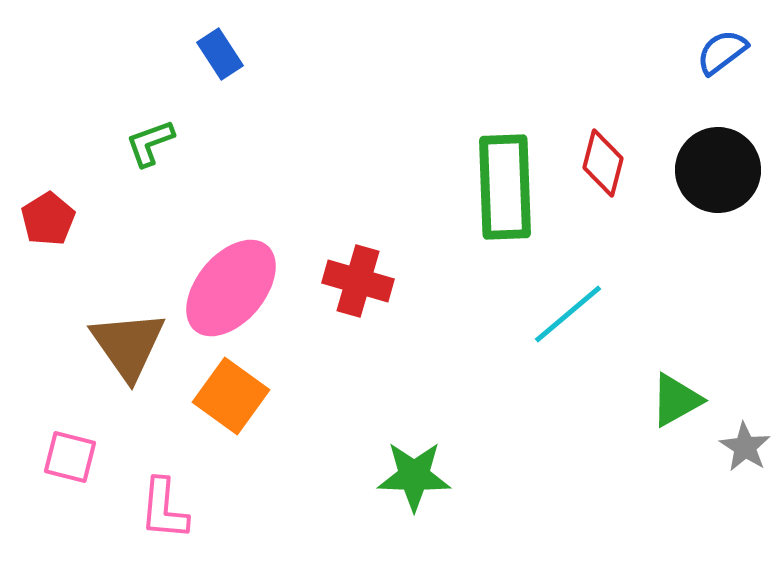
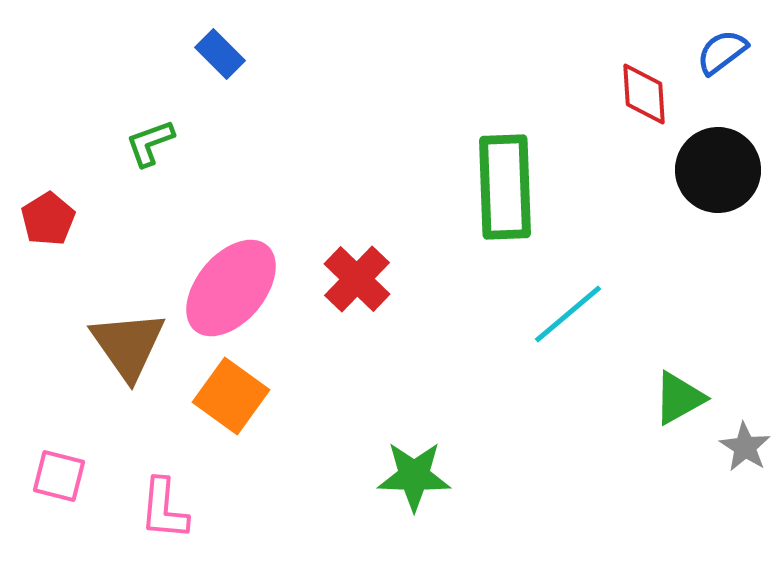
blue rectangle: rotated 12 degrees counterclockwise
red diamond: moved 41 px right, 69 px up; rotated 18 degrees counterclockwise
red cross: moved 1 px left, 2 px up; rotated 28 degrees clockwise
green triangle: moved 3 px right, 2 px up
pink square: moved 11 px left, 19 px down
